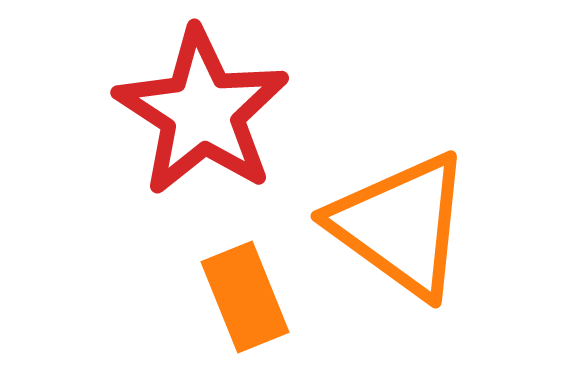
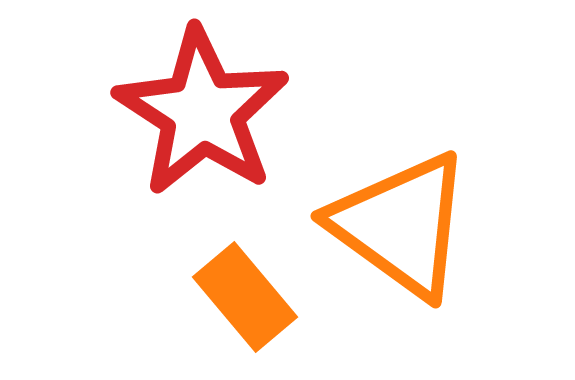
orange rectangle: rotated 18 degrees counterclockwise
